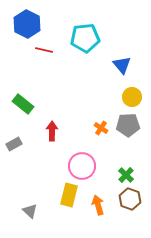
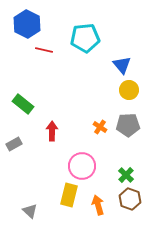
yellow circle: moved 3 px left, 7 px up
orange cross: moved 1 px left, 1 px up
